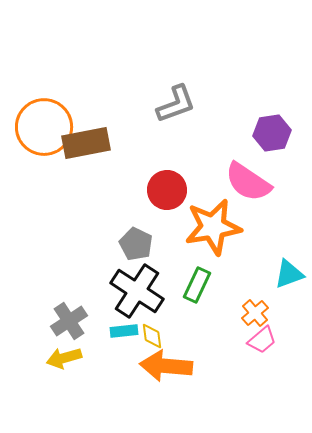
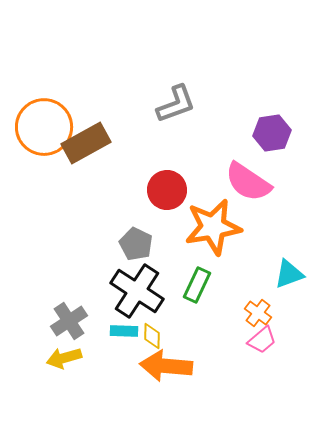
brown rectangle: rotated 18 degrees counterclockwise
orange cross: moved 3 px right; rotated 12 degrees counterclockwise
cyan rectangle: rotated 8 degrees clockwise
yellow diamond: rotated 8 degrees clockwise
